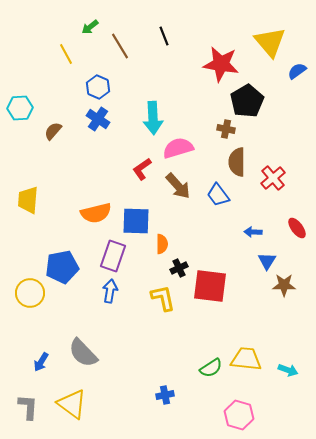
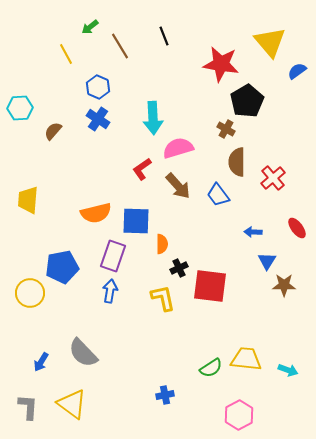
brown cross at (226, 129): rotated 18 degrees clockwise
pink hexagon at (239, 415): rotated 16 degrees clockwise
